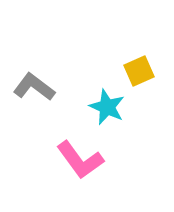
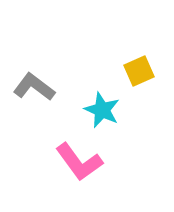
cyan star: moved 5 px left, 3 px down
pink L-shape: moved 1 px left, 2 px down
